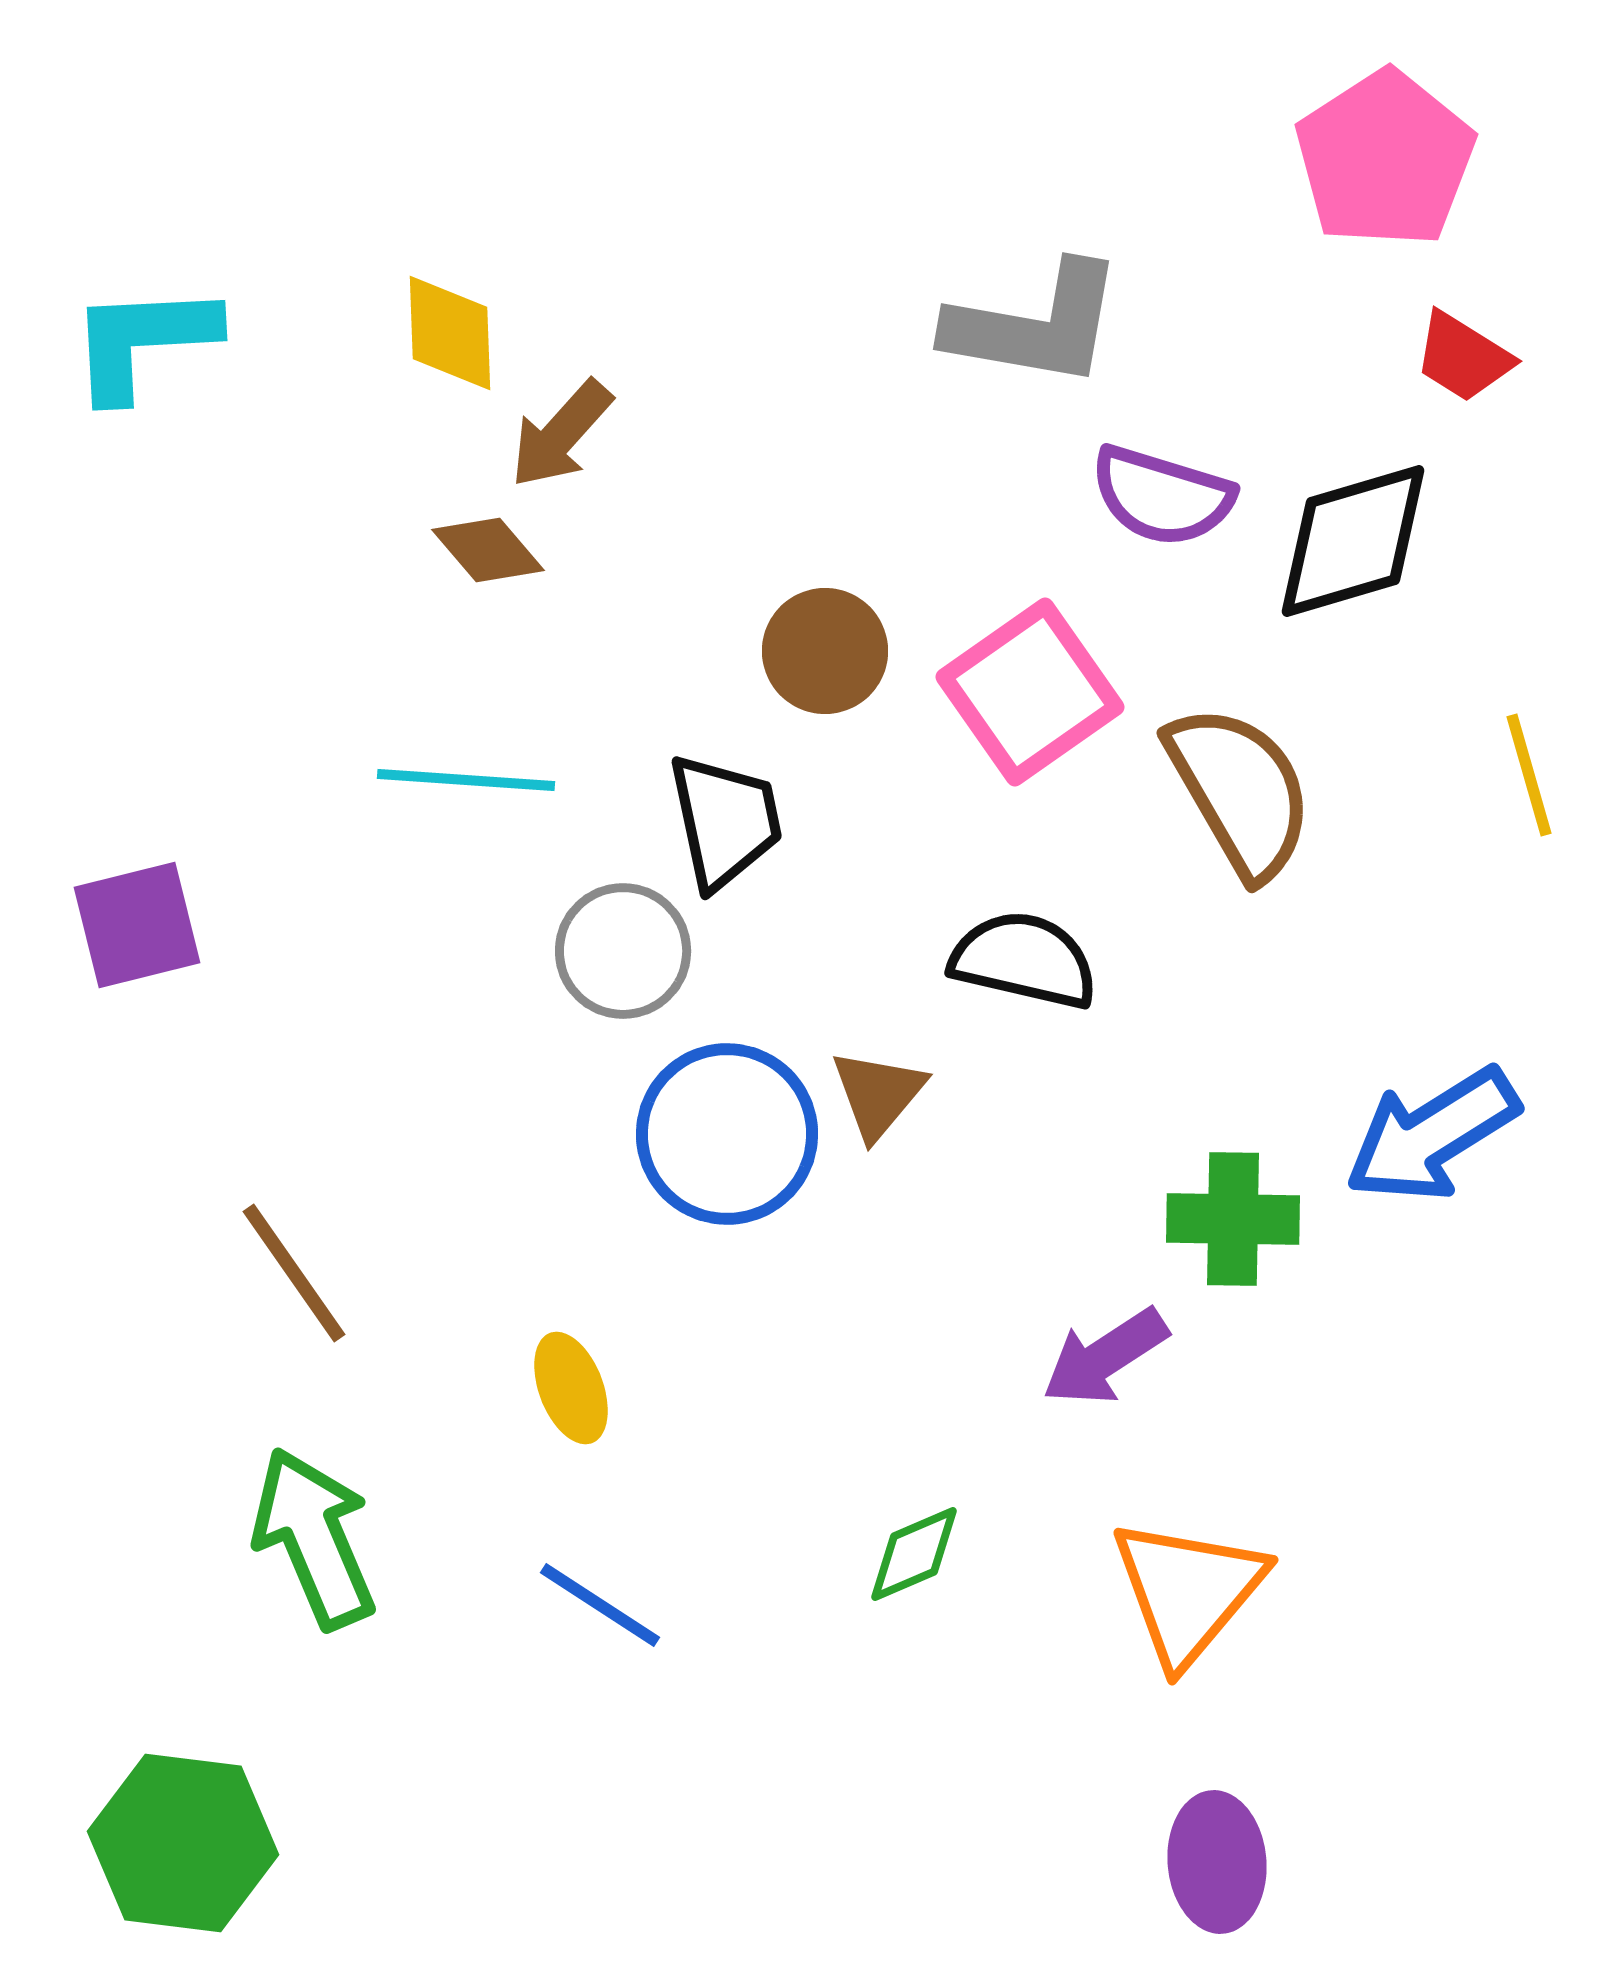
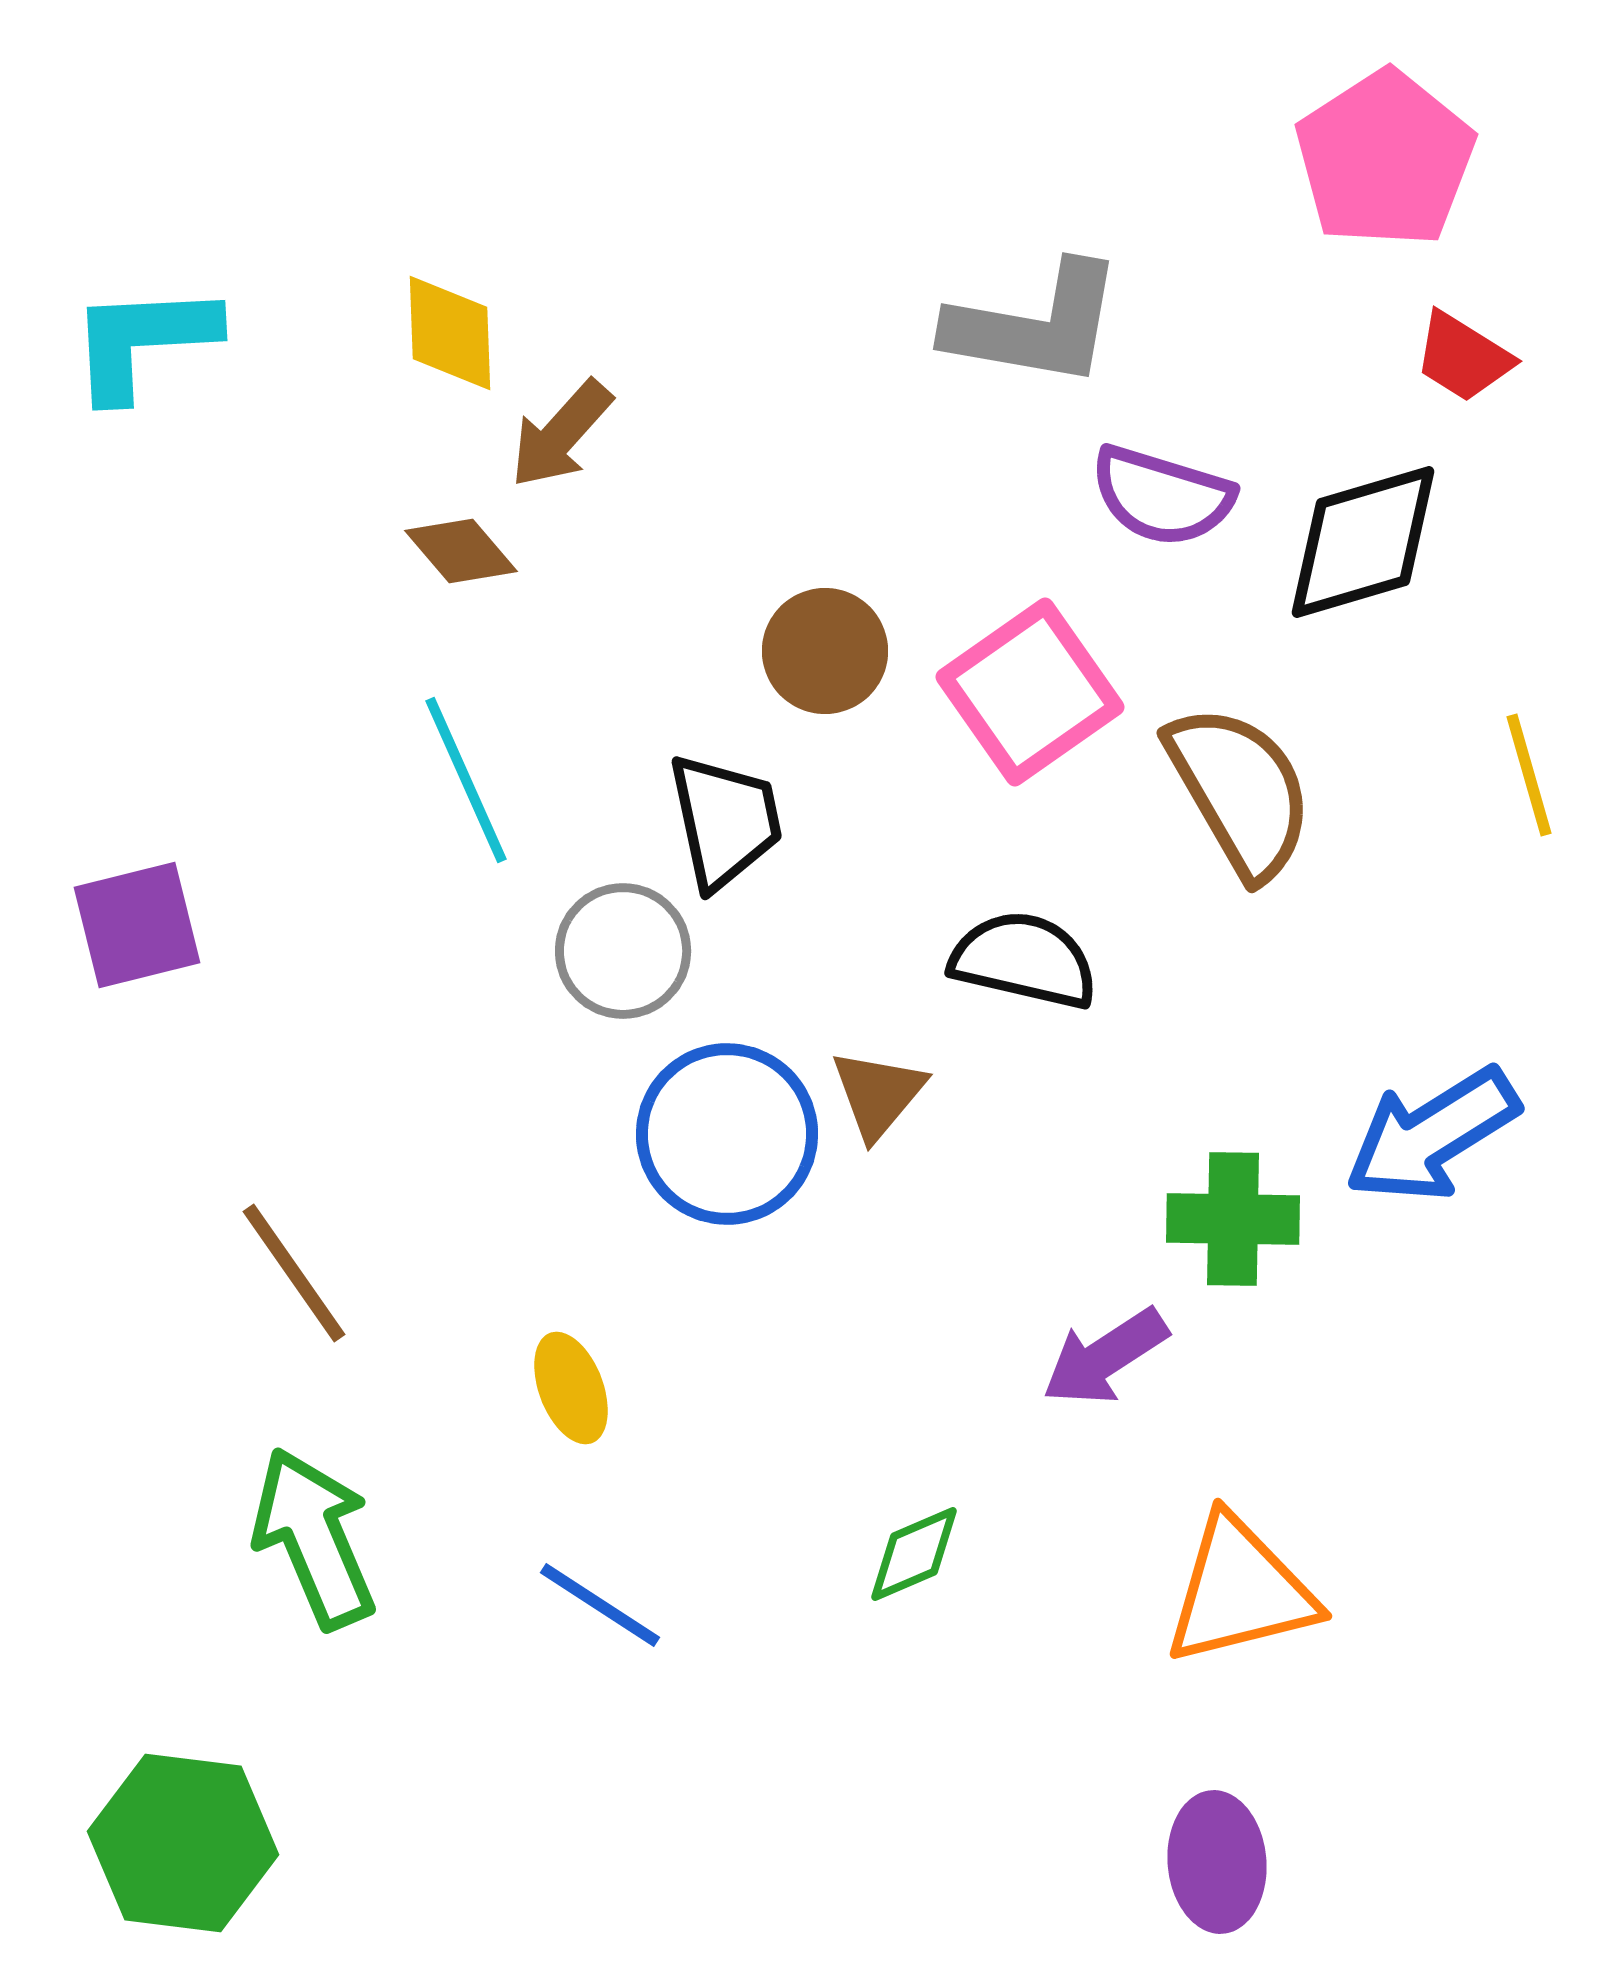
black diamond: moved 10 px right, 1 px down
brown diamond: moved 27 px left, 1 px down
cyan line: rotated 62 degrees clockwise
orange triangle: moved 52 px right; rotated 36 degrees clockwise
